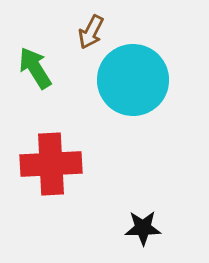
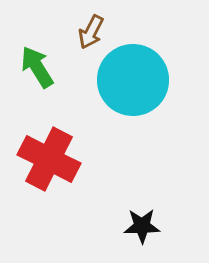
green arrow: moved 2 px right, 1 px up
red cross: moved 2 px left, 5 px up; rotated 30 degrees clockwise
black star: moved 1 px left, 2 px up
